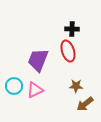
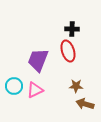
brown arrow: rotated 54 degrees clockwise
